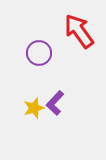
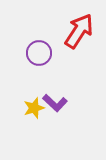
red arrow: rotated 69 degrees clockwise
purple L-shape: rotated 90 degrees counterclockwise
